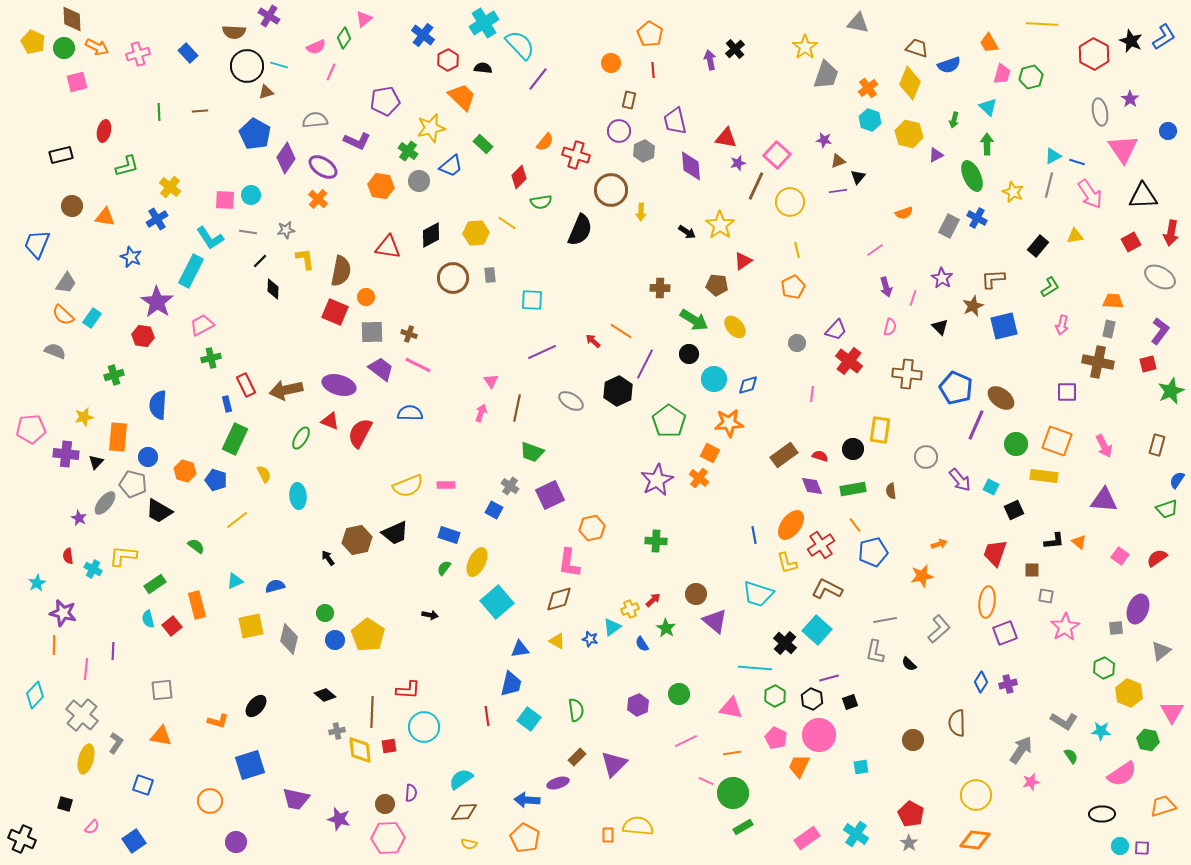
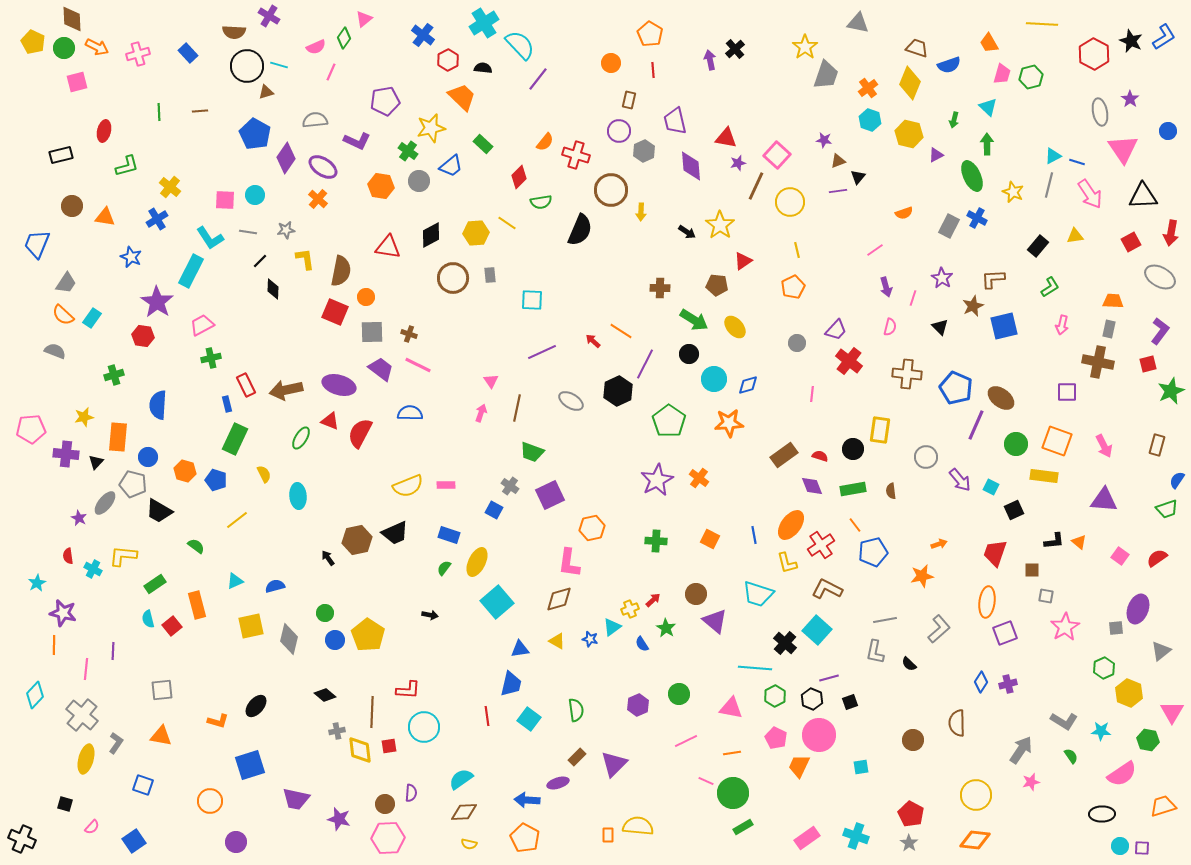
cyan circle at (251, 195): moved 4 px right
orange square at (710, 453): moved 86 px down
cyan cross at (856, 834): moved 2 px down; rotated 15 degrees counterclockwise
